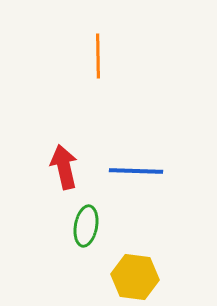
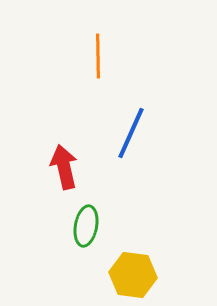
blue line: moved 5 px left, 38 px up; rotated 68 degrees counterclockwise
yellow hexagon: moved 2 px left, 2 px up
